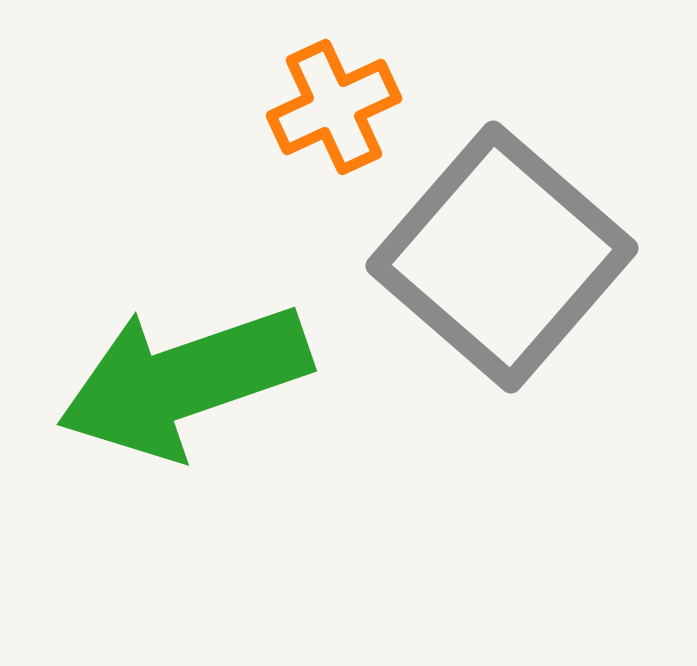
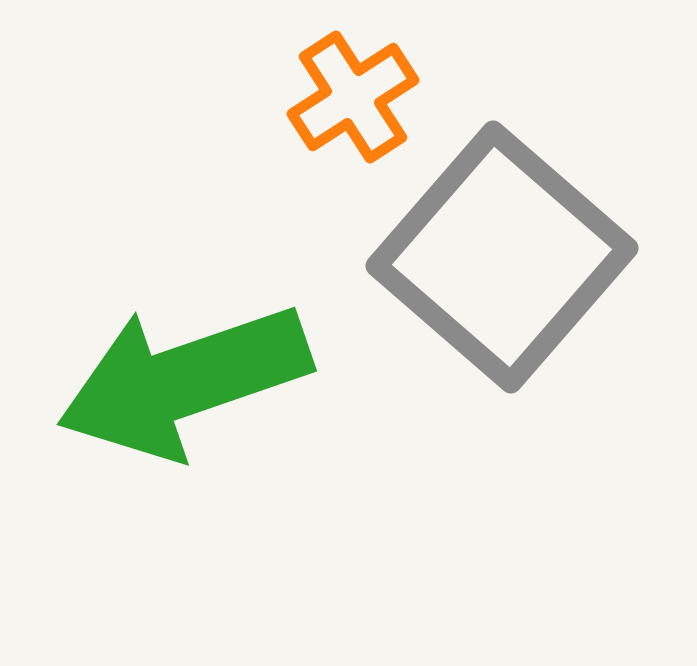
orange cross: moved 19 px right, 10 px up; rotated 8 degrees counterclockwise
